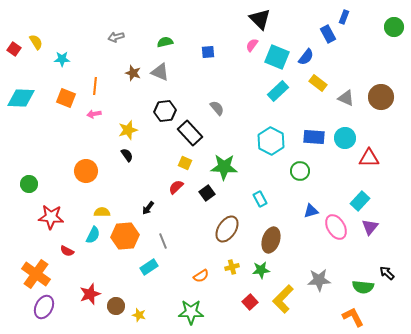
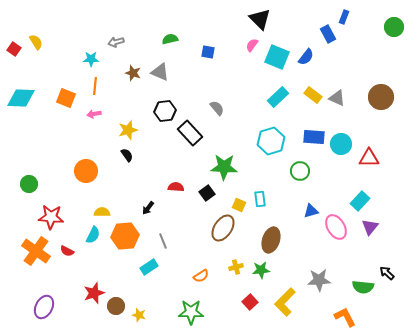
gray arrow at (116, 37): moved 5 px down
green semicircle at (165, 42): moved 5 px right, 3 px up
blue square at (208, 52): rotated 16 degrees clockwise
cyan star at (62, 59): moved 29 px right
yellow rectangle at (318, 83): moved 5 px left, 12 px down
cyan rectangle at (278, 91): moved 6 px down
gray triangle at (346, 98): moved 9 px left
cyan circle at (345, 138): moved 4 px left, 6 px down
cyan hexagon at (271, 141): rotated 16 degrees clockwise
yellow square at (185, 163): moved 54 px right, 42 px down
red semicircle at (176, 187): rotated 49 degrees clockwise
cyan rectangle at (260, 199): rotated 21 degrees clockwise
brown ellipse at (227, 229): moved 4 px left, 1 px up
yellow cross at (232, 267): moved 4 px right
orange cross at (36, 274): moved 23 px up
red star at (90, 294): moved 4 px right, 1 px up
yellow L-shape at (283, 299): moved 2 px right, 3 px down
orange L-shape at (353, 317): moved 8 px left
